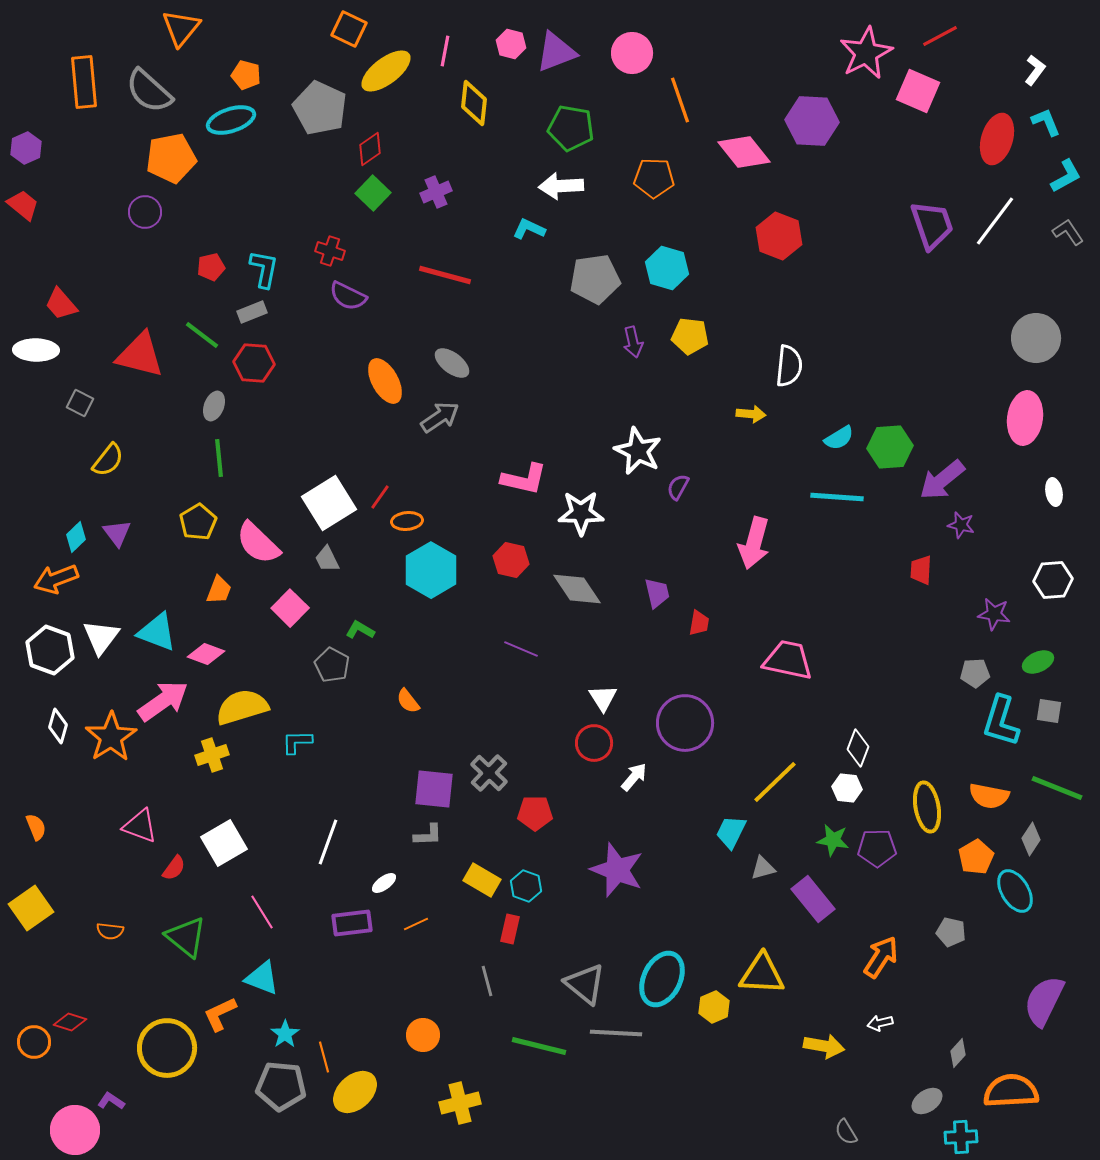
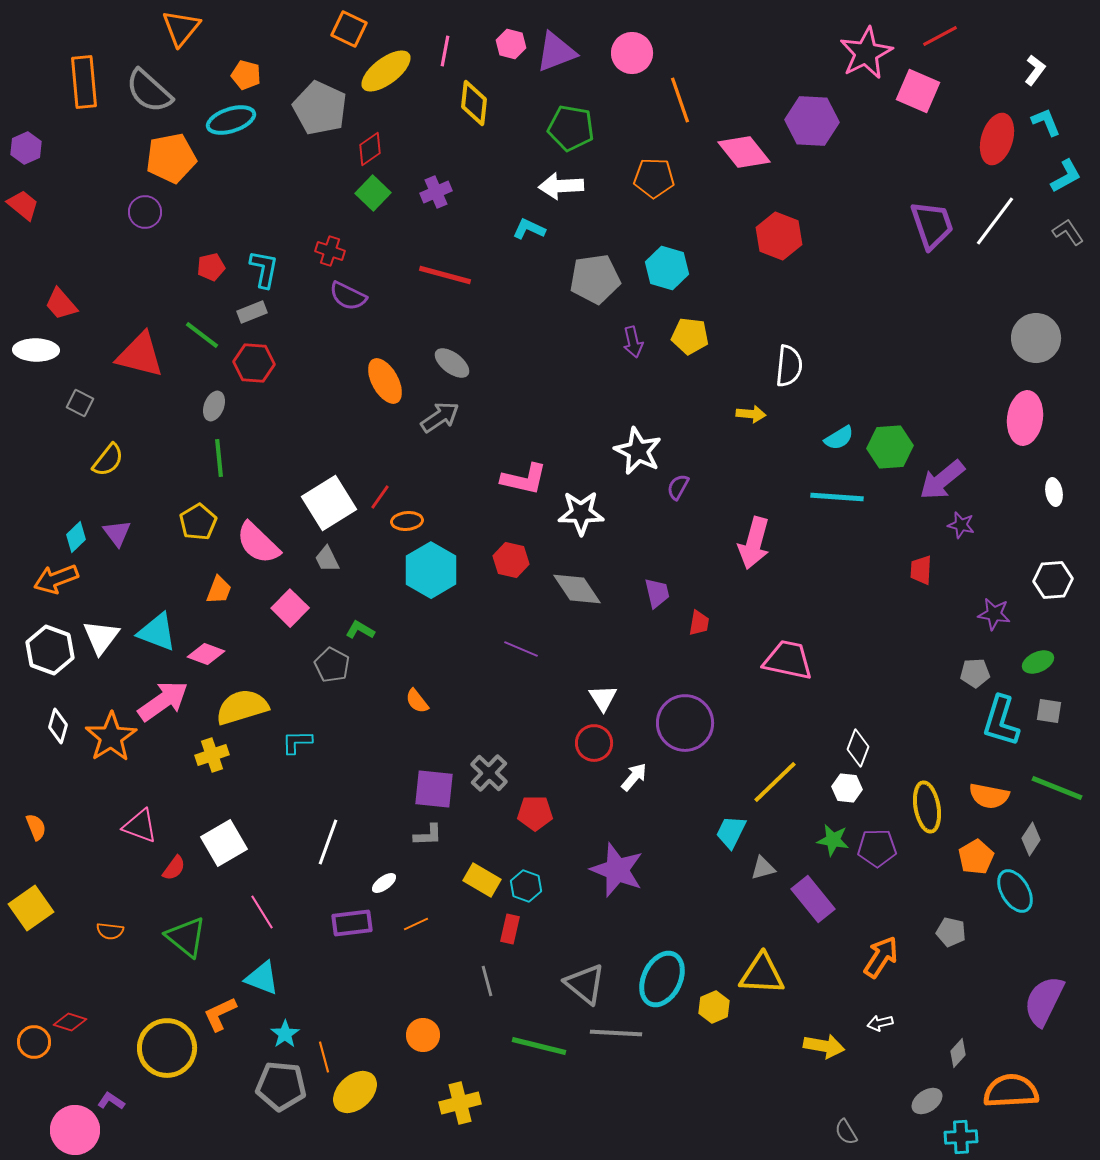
orange semicircle at (408, 701): moved 9 px right
